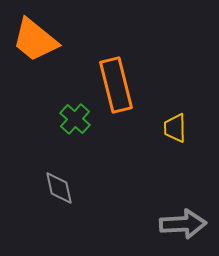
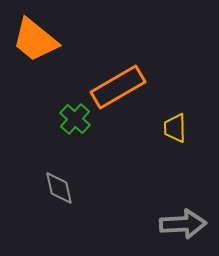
orange rectangle: moved 2 px right, 2 px down; rotated 74 degrees clockwise
